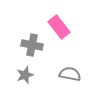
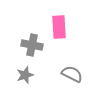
pink rectangle: rotated 35 degrees clockwise
gray semicircle: moved 2 px right; rotated 15 degrees clockwise
